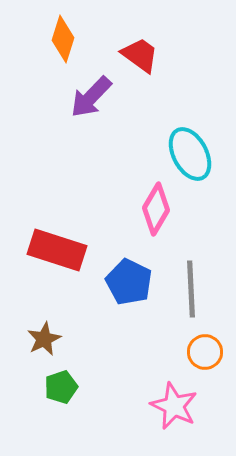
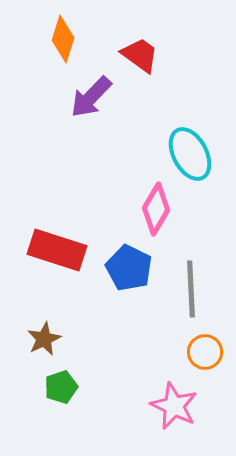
blue pentagon: moved 14 px up
